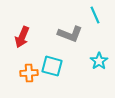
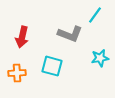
cyan line: rotated 60 degrees clockwise
red arrow: rotated 10 degrees counterclockwise
cyan star: moved 1 px right, 3 px up; rotated 24 degrees clockwise
orange cross: moved 12 px left
